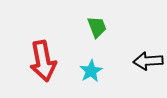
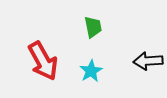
green trapezoid: moved 4 px left; rotated 10 degrees clockwise
red arrow: rotated 18 degrees counterclockwise
